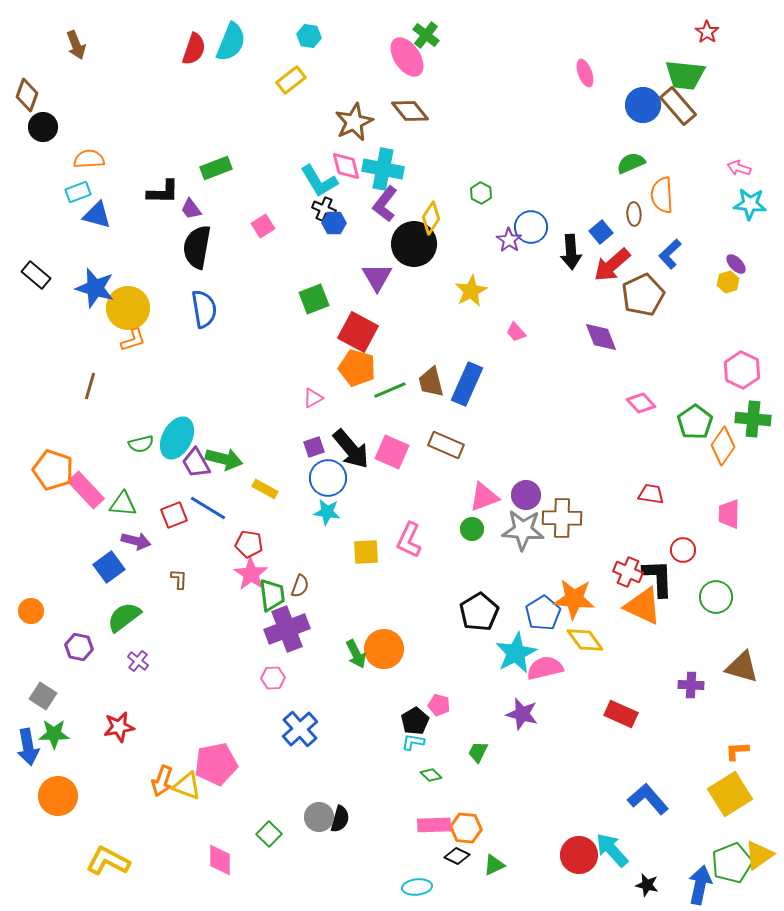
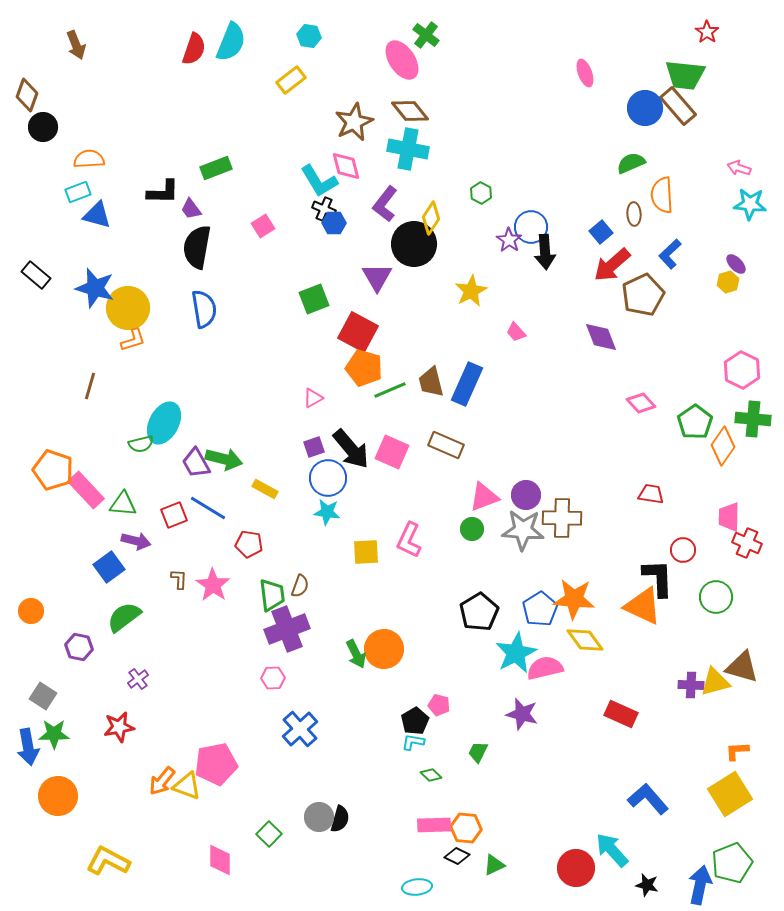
pink ellipse at (407, 57): moved 5 px left, 3 px down
blue circle at (643, 105): moved 2 px right, 3 px down
cyan cross at (383, 169): moved 25 px right, 20 px up
black arrow at (571, 252): moved 26 px left
orange pentagon at (357, 368): moved 7 px right
cyan ellipse at (177, 438): moved 13 px left, 15 px up
pink trapezoid at (729, 514): moved 3 px down
red cross at (628, 572): moved 119 px right, 29 px up
pink star at (251, 574): moved 38 px left, 11 px down
blue pentagon at (543, 613): moved 3 px left, 4 px up
purple cross at (138, 661): moved 18 px down; rotated 15 degrees clockwise
orange arrow at (162, 781): rotated 20 degrees clockwise
red circle at (579, 855): moved 3 px left, 13 px down
yellow triangle at (759, 855): moved 44 px left, 173 px up; rotated 20 degrees clockwise
